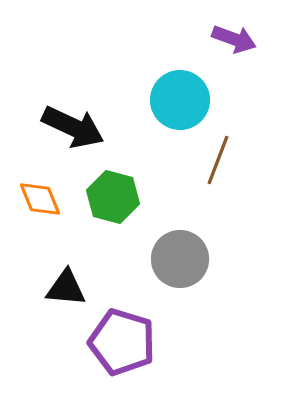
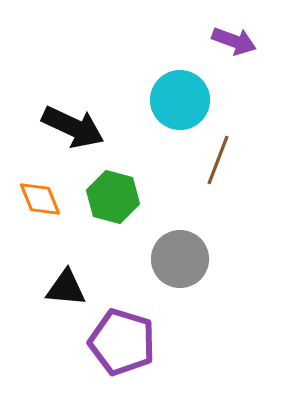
purple arrow: moved 2 px down
